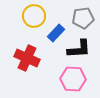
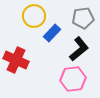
blue rectangle: moved 4 px left
black L-shape: rotated 35 degrees counterclockwise
red cross: moved 11 px left, 2 px down
pink hexagon: rotated 10 degrees counterclockwise
